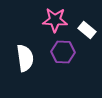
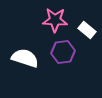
purple hexagon: rotated 10 degrees counterclockwise
white semicircle: rotated 64 degrees counterclockwise
